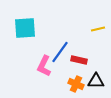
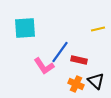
pink L-shape: rotated 60 degrees counterclockwise
black triangle: rotated 42 degrees clockwise
